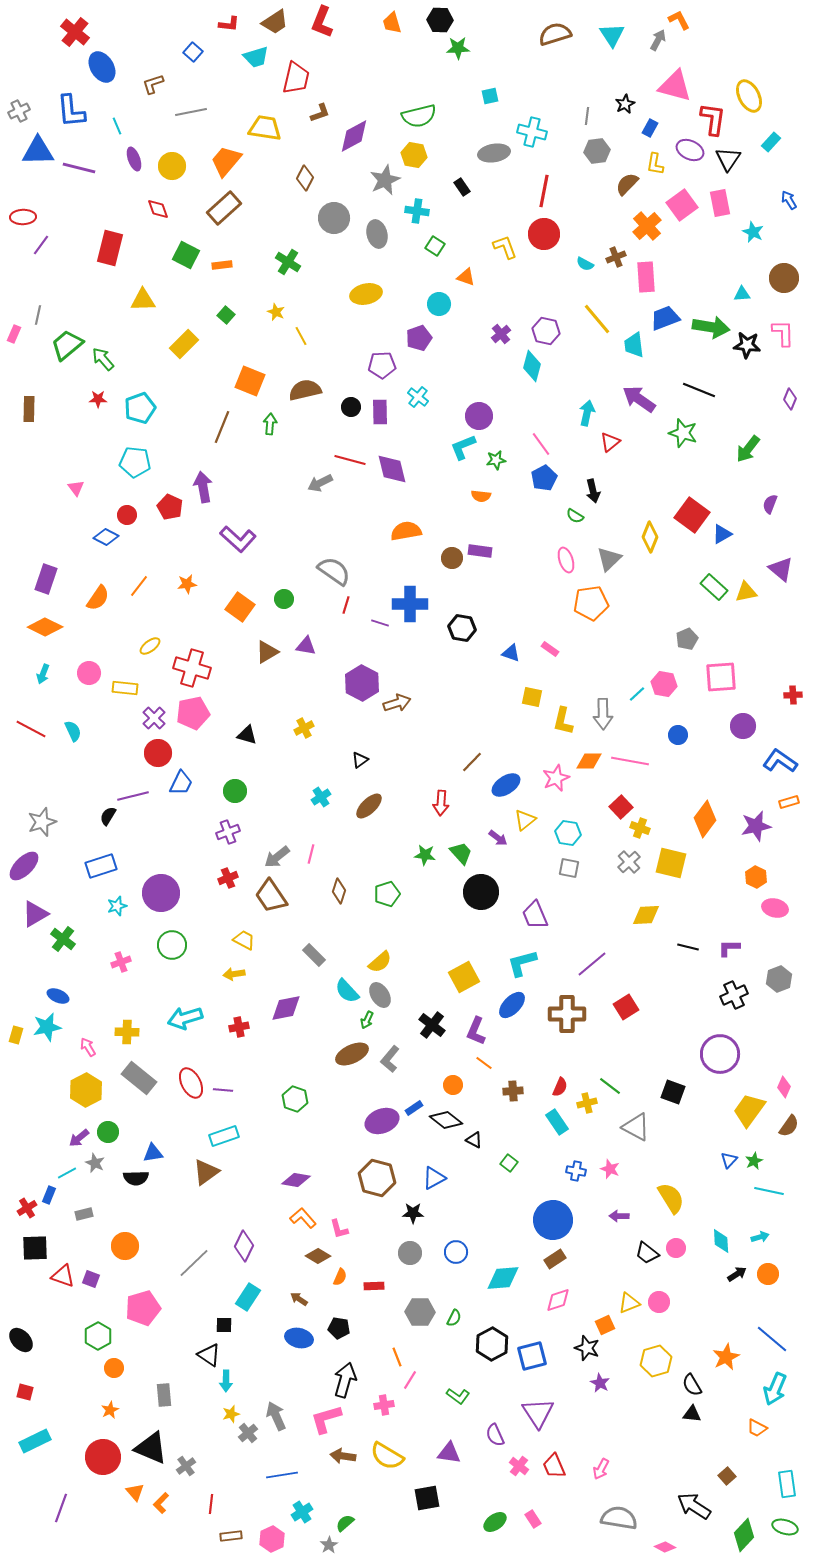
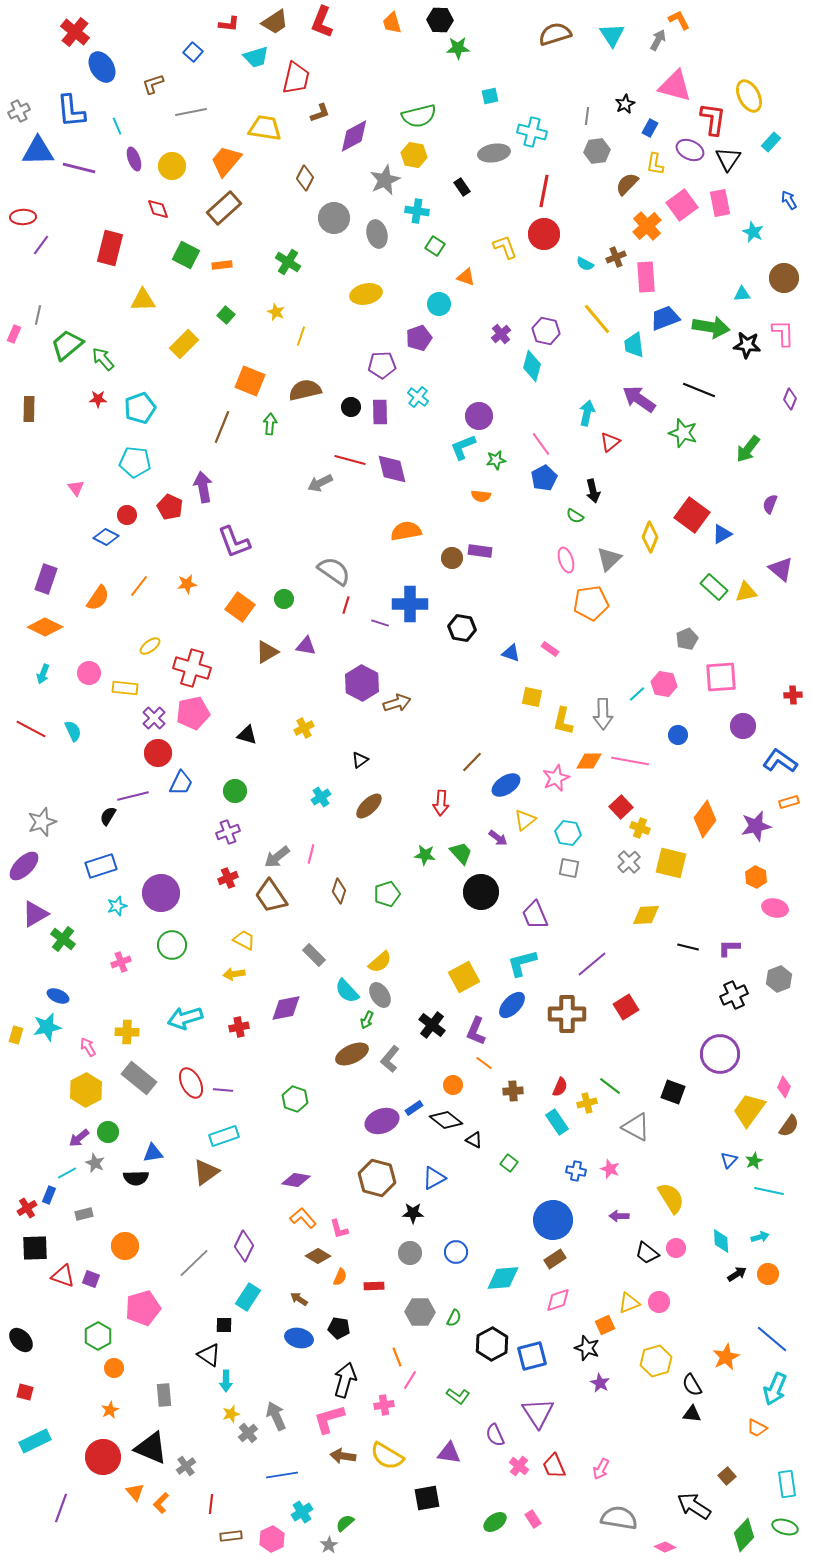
yellow line at (301, 336): rotated 48 degrees clockwise
purple L-shape at (238, 539): moved 4 px left, 3 px down; rotated 27 degrees clockwise
pink L-shape at (326, 1419): moved 3 px right
